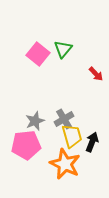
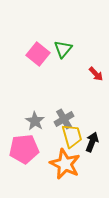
gray star: rotated 18 degrees counterclockwise
pink pentagon: moved 2 px left, 4 px down
